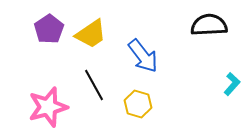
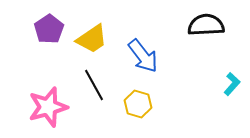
black semicircle: moved 3 px left
yellow trapezoid: moved 1 px right, 5 px down
